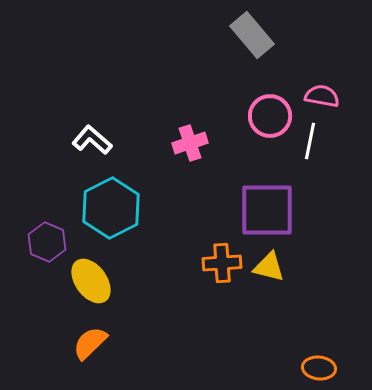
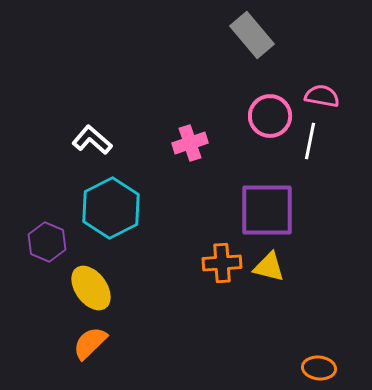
yellow ellipse: moved 7 px down
